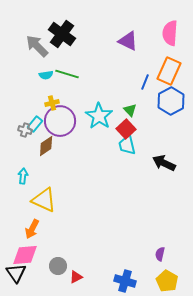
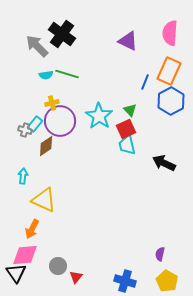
red square: rotated 18 degrees clockwise
red triangle: rotated 24 degrees counterclockwise
